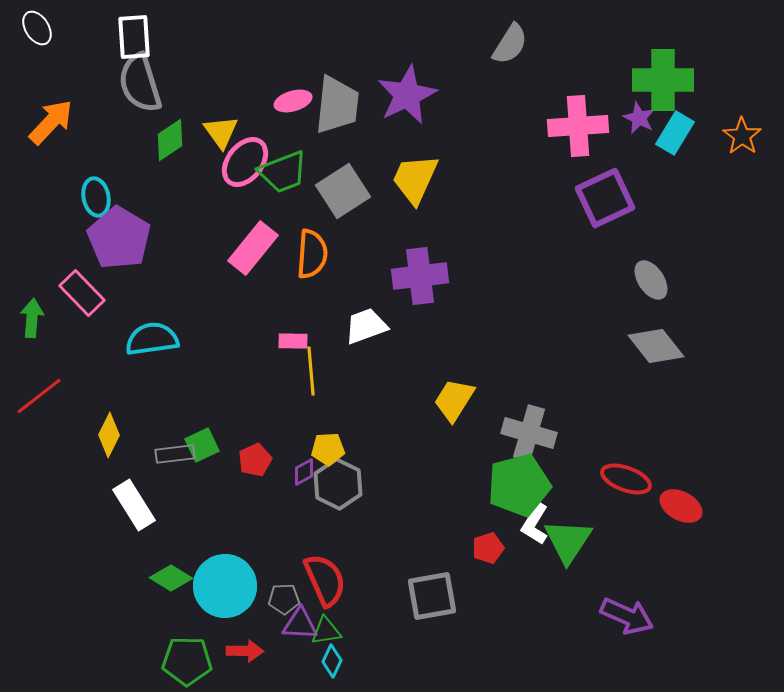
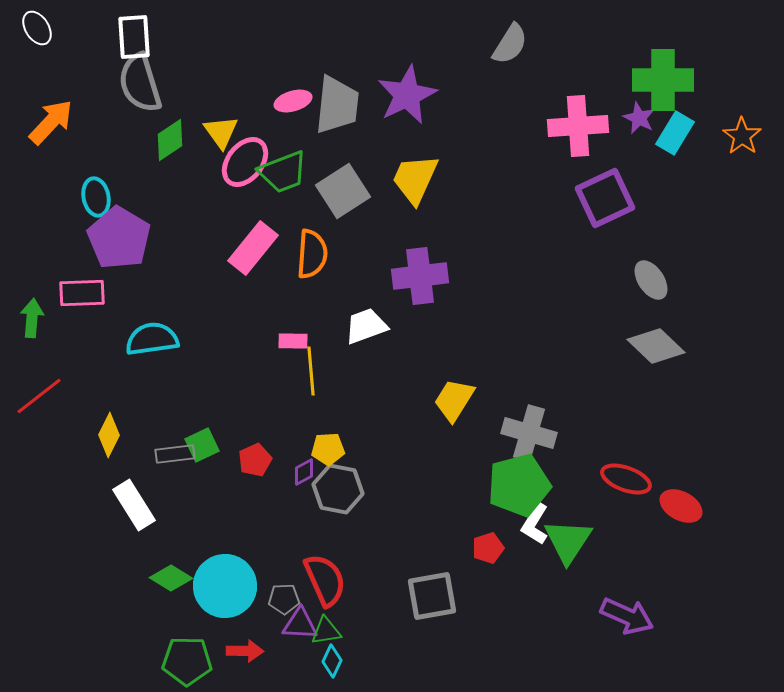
pink rectangle at (82, 293): rotated 48 degrees counterclockwise
gray diamond at (656, 346): rotated 8 degrees counterclockwise
gray hexagon at (338, 484): moved 5 px down; rotated 15 degrees counterclockwise
